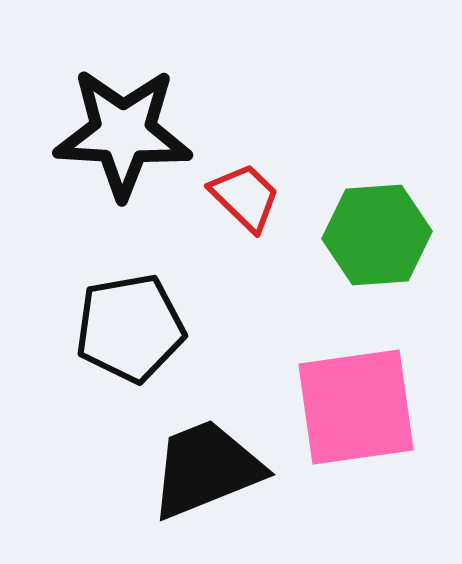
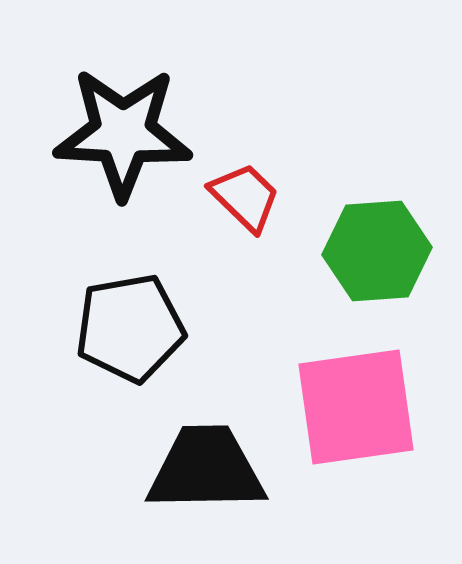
green hexagon: moved 16 px down
black trapezoid: rotated 21 degrees clockwise
